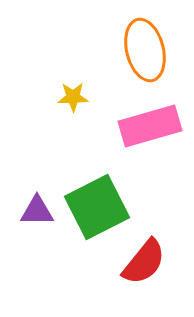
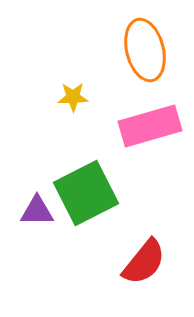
green square: moved 11 px left, 14 px up
